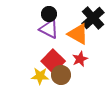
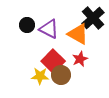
black circle: moved 22 px left, 11 px down
